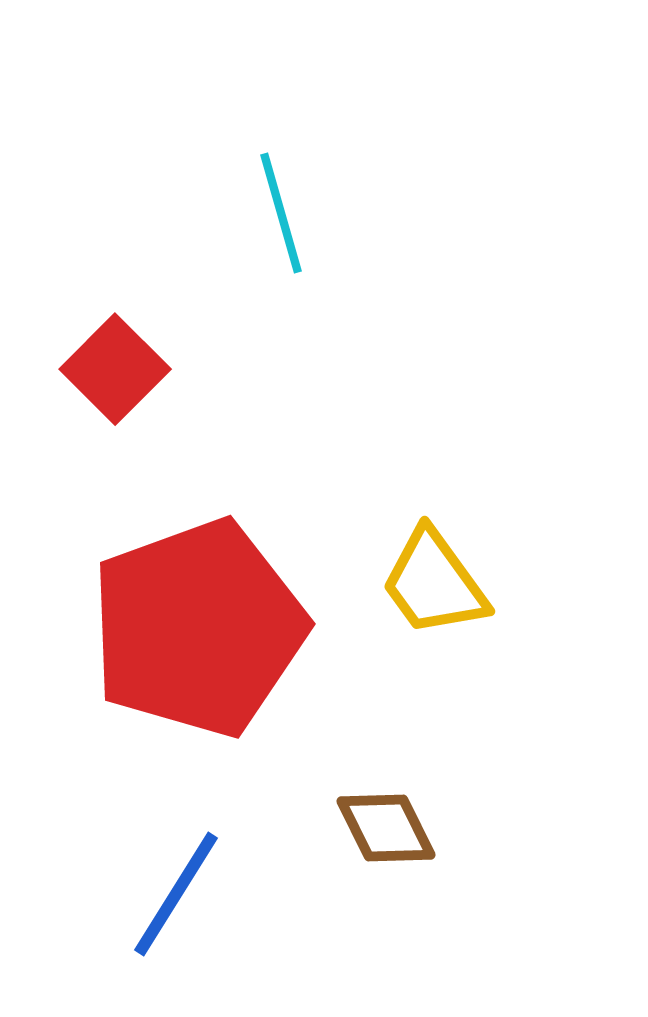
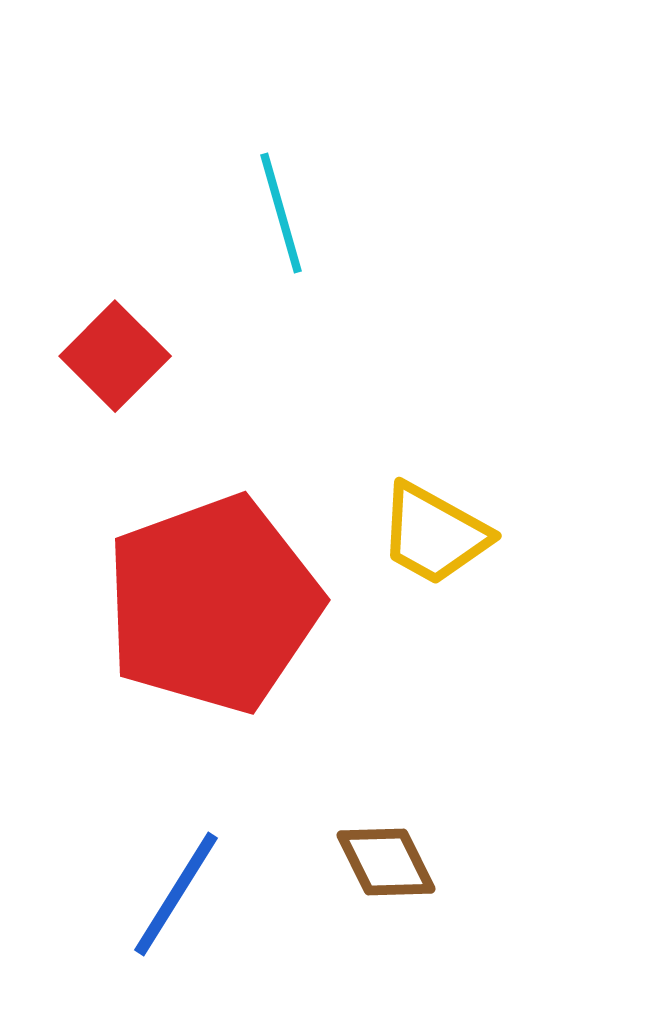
red square: moved 13 px up
yellow trapezoid: moved 49 px up; rotated 25 degrees counterclockwise
red pentagon: moved 15 px right, 24 px up
brown diamond: moved 34 px down
